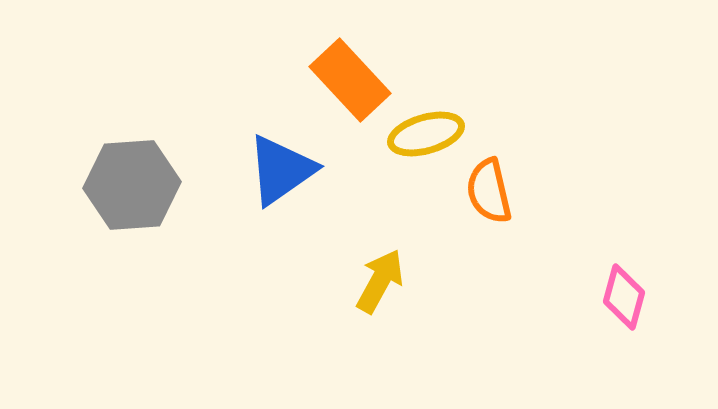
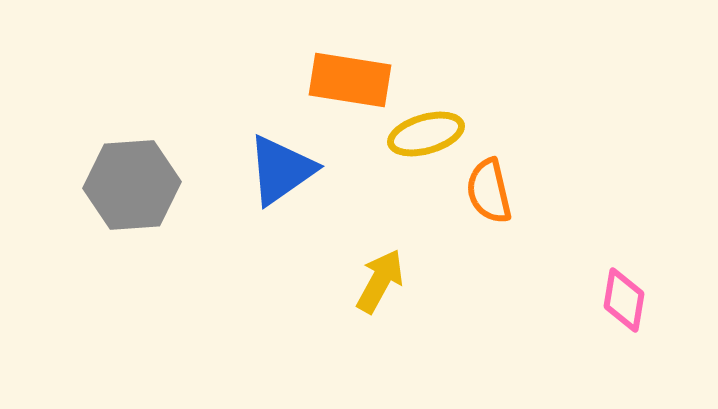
orange rectangle: rotated 38 degrees counterclockwise
pink diamond: moved 3 px down; rotated 6 degrees counterclockwise
